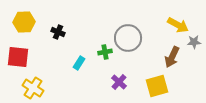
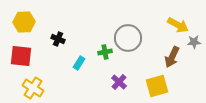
black cross: moved 7 px down
red square: moved 3 px right, 1 px up
